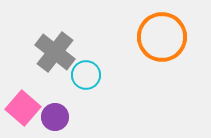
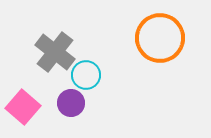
orange circle: moved 2 px left, 1 px down
pink square: moved 1 px up
purple circle: moved 16 px right, 14 px up
